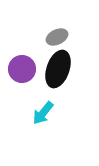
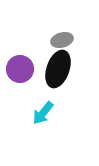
gray ellipse: moved 5 px right, 3 px down; rotated 10 degrees clockwise
purple circle: moved 2 px left
